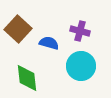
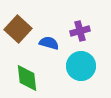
purple cross: rotated 30 degrees counterclockwise
